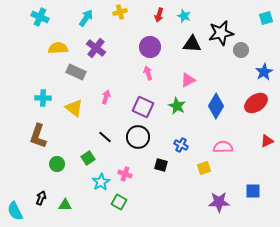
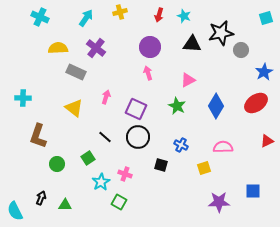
cyan cross at (43, 98): moved 20 px left
purple square at (143, 107): moved 7 px left, 2 px down
